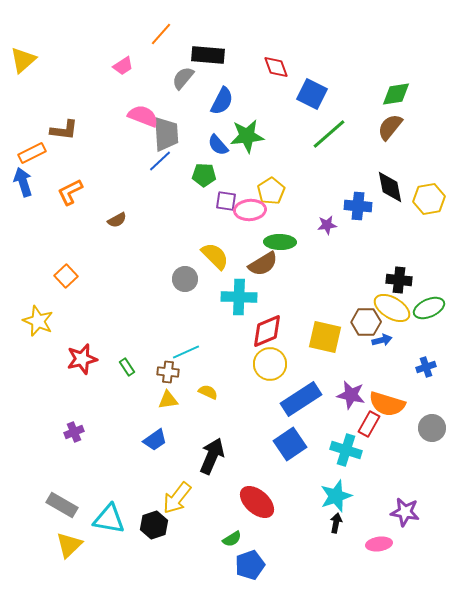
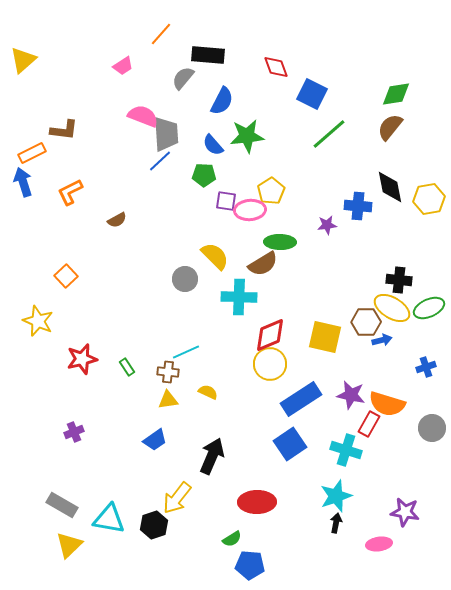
blue semicircle at (218, 145): moved 5 px left
red diamond at (267, 331): moved 3 px right, 4 px down
red ellipse at (257, 502): rotated 42 degrees counterclockwise
blue pentagon at (250, 565): rotated 24 degrees clockwise
